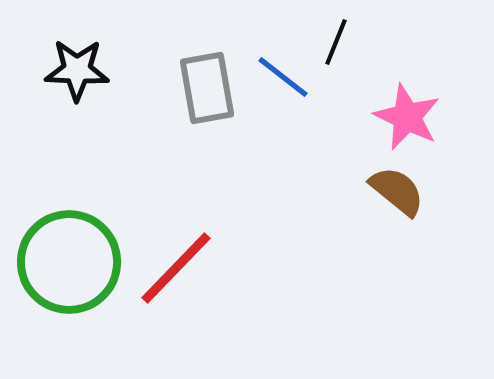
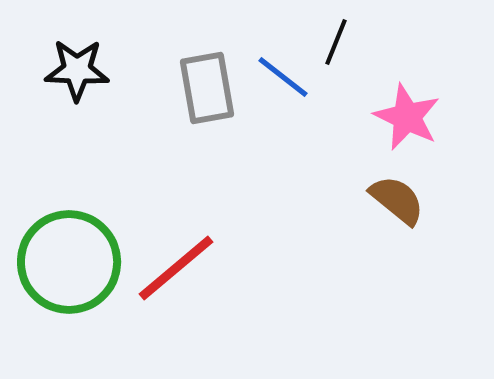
brown semicircle: moved 9 px down
red line: rotated 6 degrees clockwise
